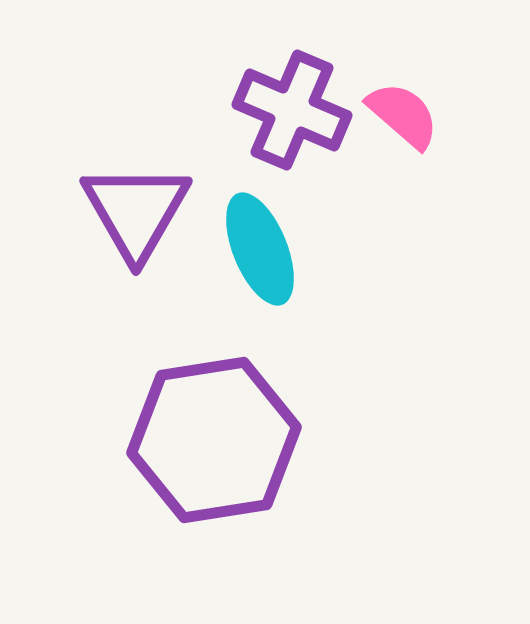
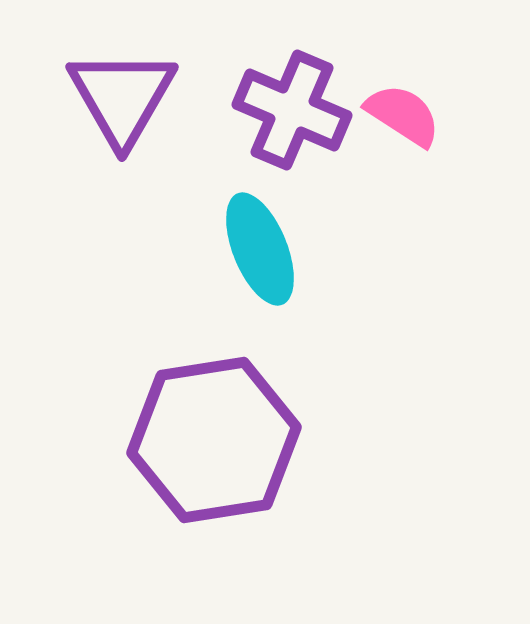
pink semicircle: rotated 8 degrees counterclockwise
purple triangle: moved 14 px left, 114 px up
